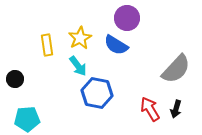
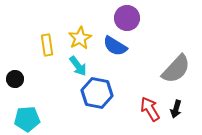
blue semicircle: moved 1 px left, 1 px down
